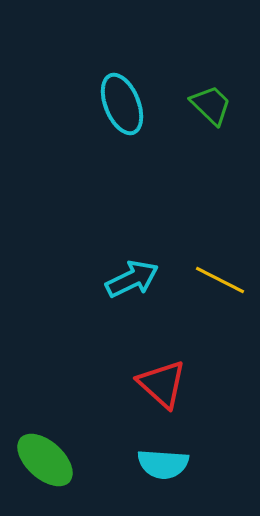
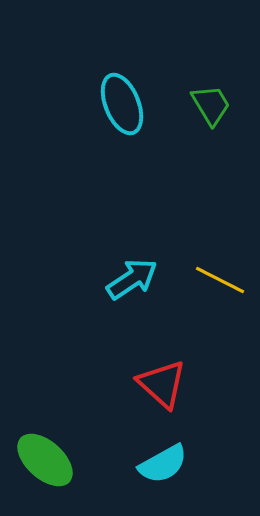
green trapezoid: rotated 15 degrees clockwise
cyan arrow: rotated 8 degrees counterclockwise
cyan semicircle: rotated 33 degrees counterclockwise
